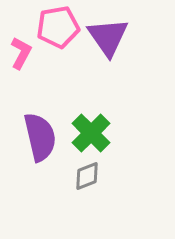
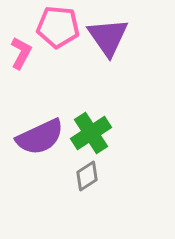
pink pentagon: rotated 15 degrees clockwise
green cross: rotated 12 degrees clockwise
purple semicircle: rotated 78 degrees clockwise
gray diamond: rotated 12 degrees counterclockwise
